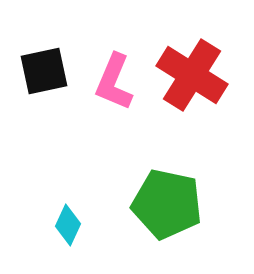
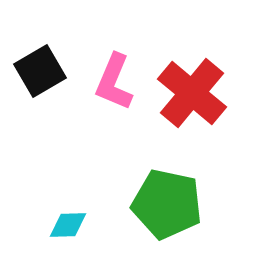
black square: moved 4 px left; rotated 18 degrees counterclockwise
red cross: moved 18 px down; rotated 8 degrees clockwise
cyan diamond: rotated 63 degrees clockwise
